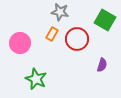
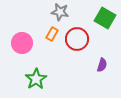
green square: moved 2 px up
pink circle: moved 2 px right
green star: rotated 15 degrees clockwise
